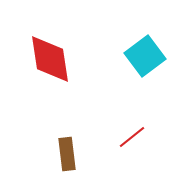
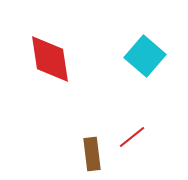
cyan square: rotated 12 degrees counterclockwise
brown rectangle: moved 25 px right
